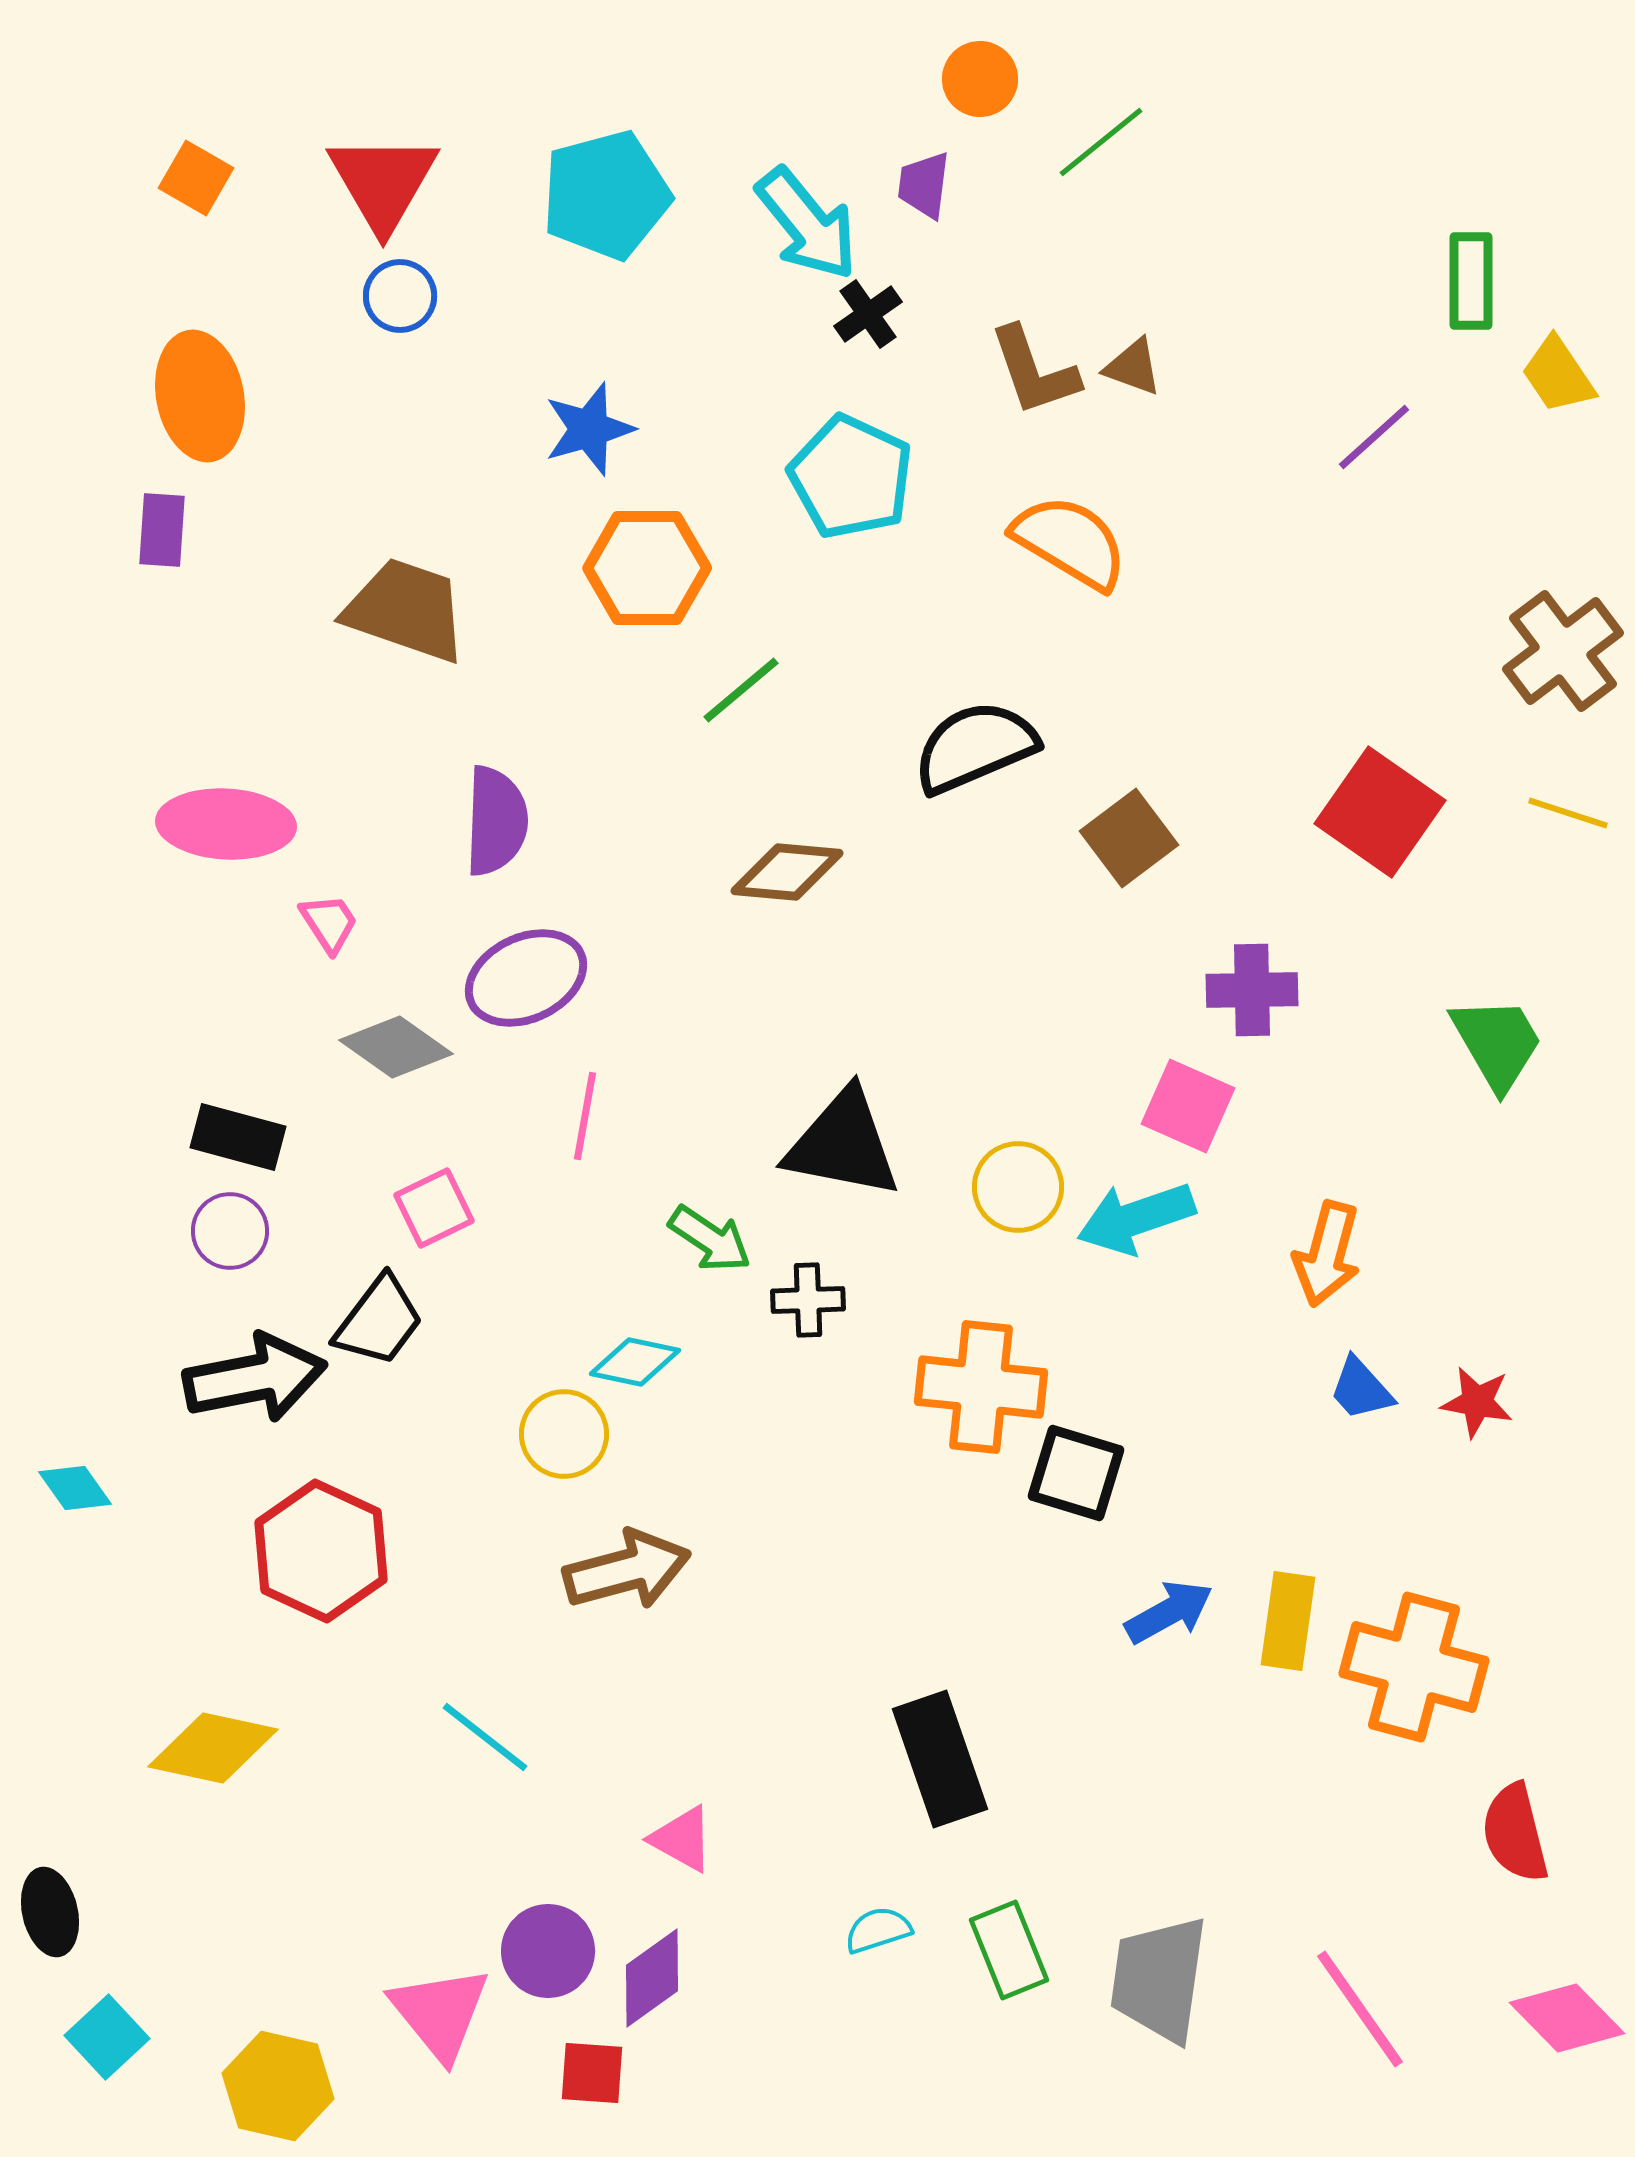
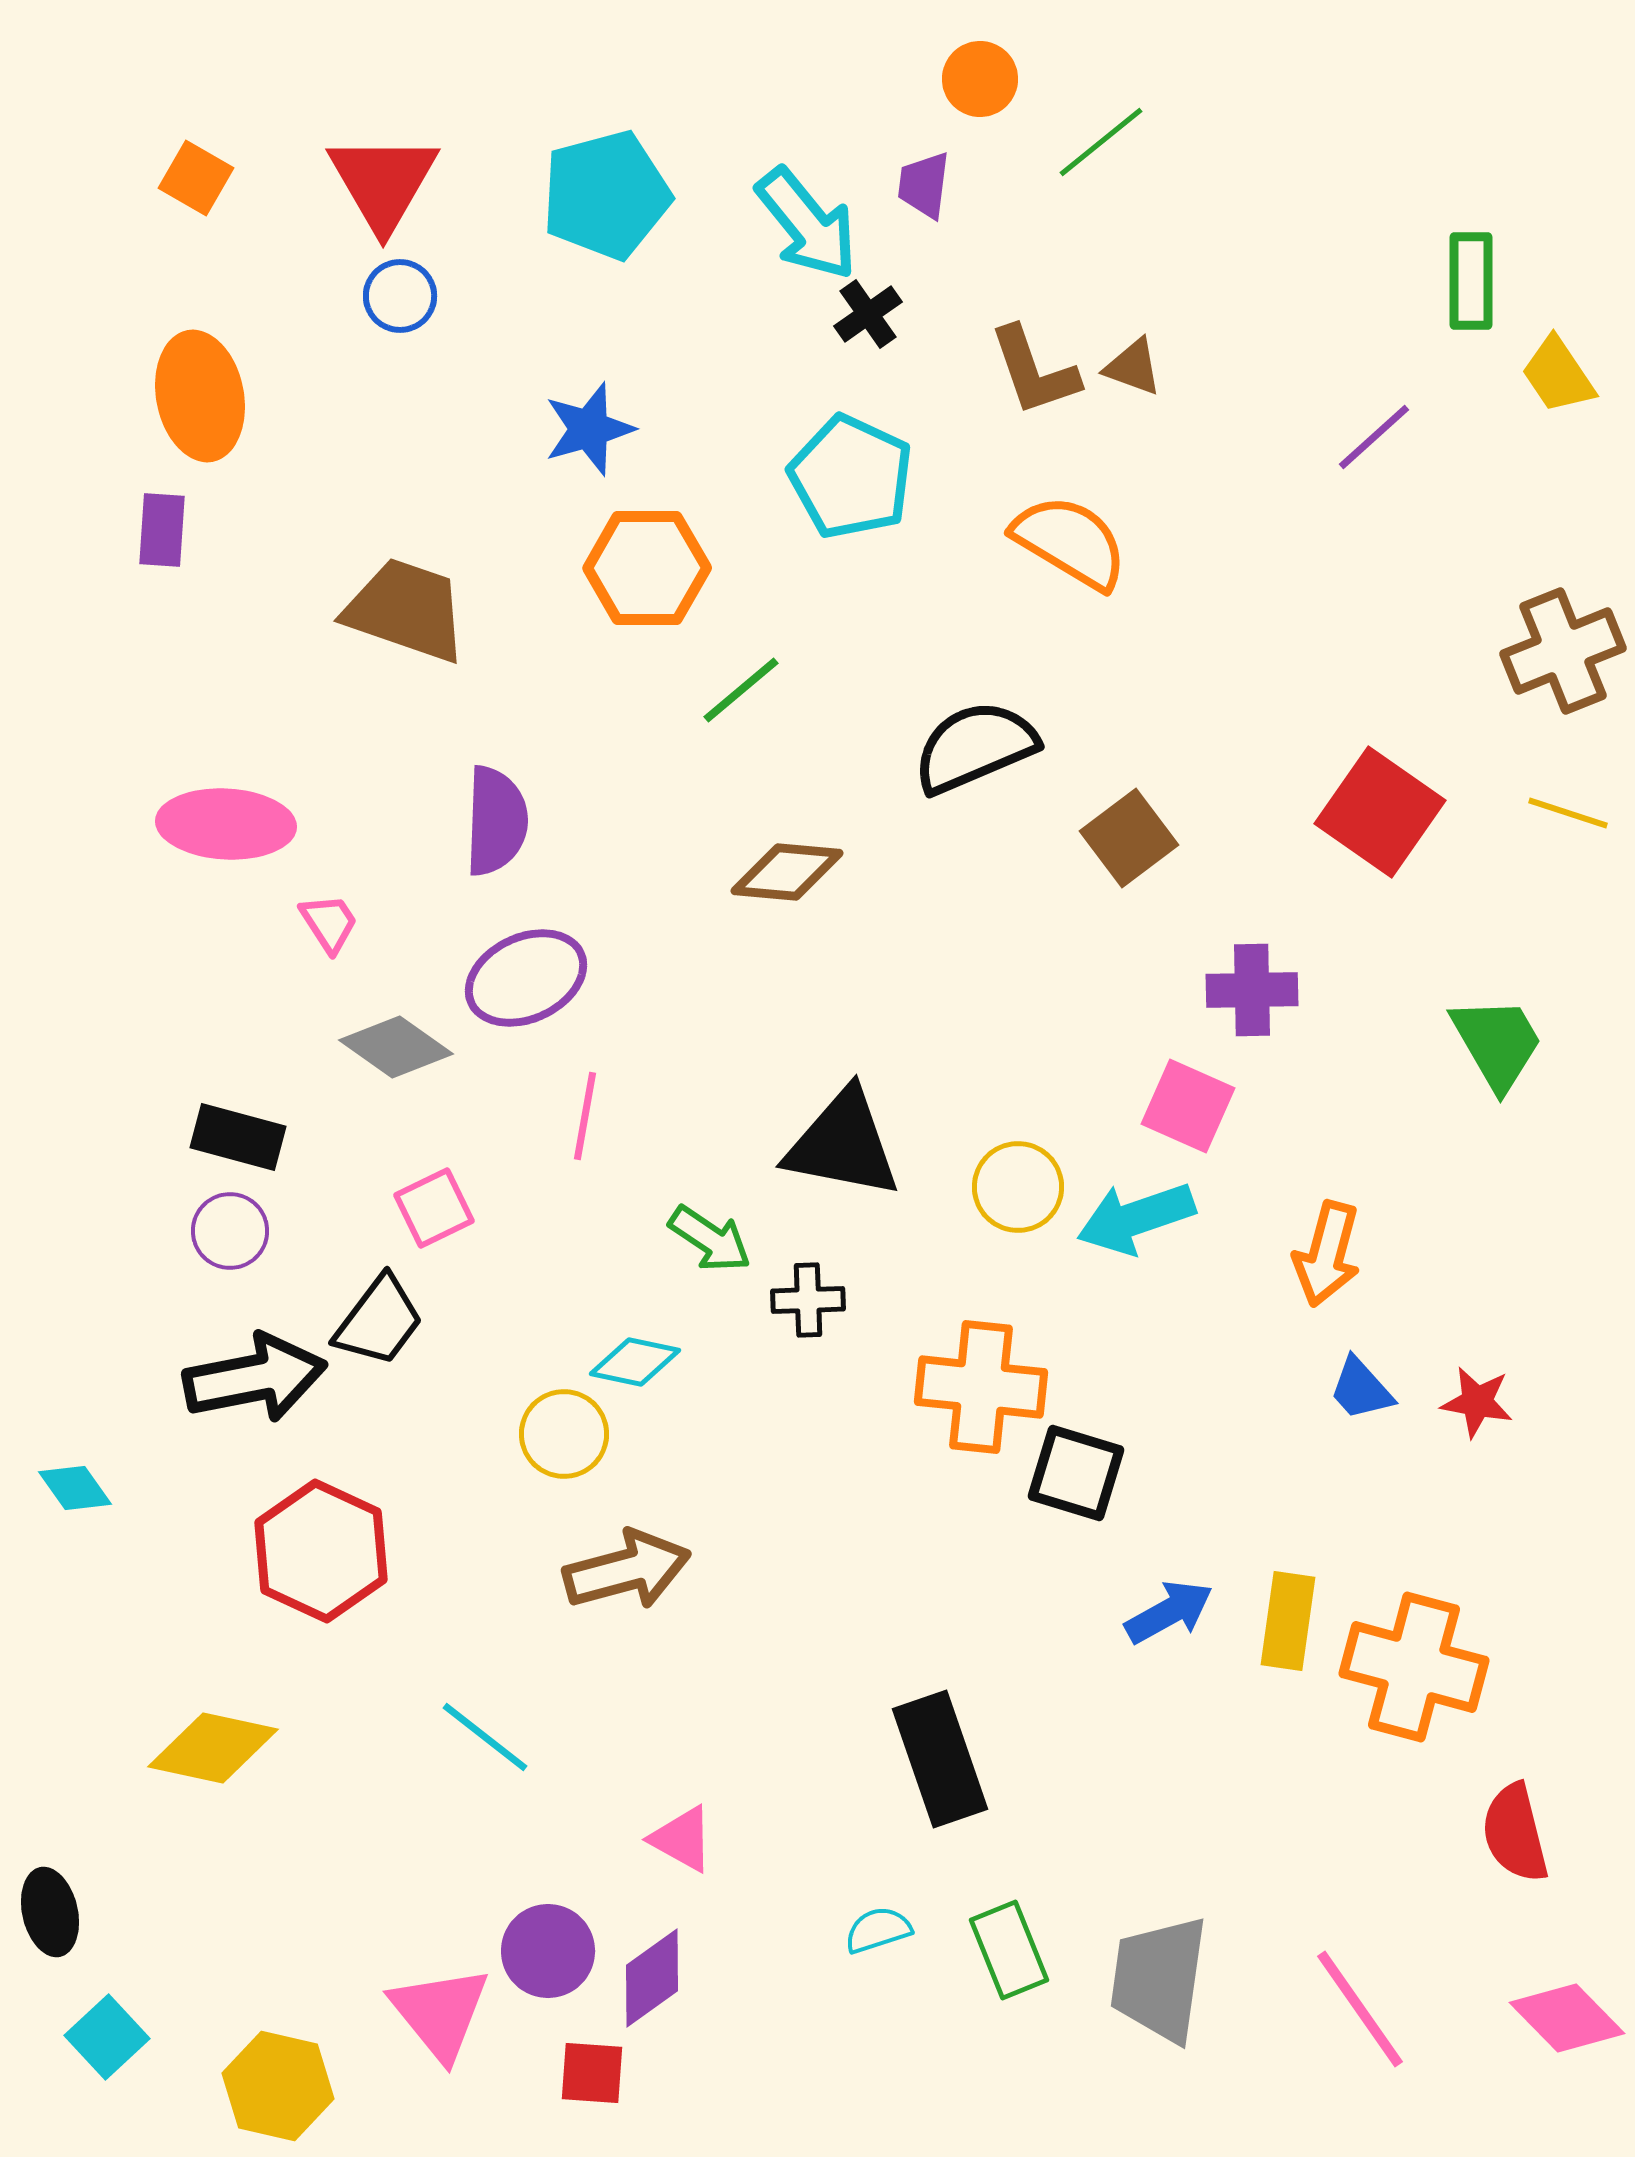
brown cross at (1563, 651): rotated 15 degrees clockwise
